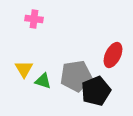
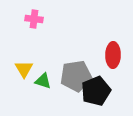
red ellipse: rotated 25 degrees counterclockwise
